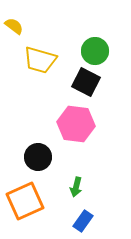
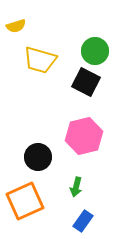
yellow semicircle: moved 2 px right; rotated 126 degrees clockwise
pink hexagon: moved 8 px right, 12 px down; rotated 21 degrees counterclockwise
